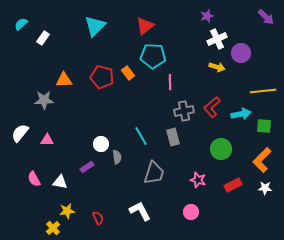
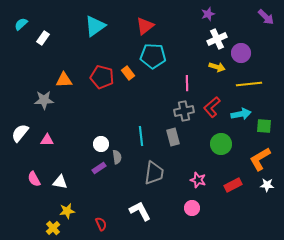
purple star: moved 1 px right, 2 px up
cyan triangle: rotated 10 degrees clockwise
pink line: moved 17 px right, 1 px down
yellow line: moved 14 px left, 7 px up
cyan line: rotated 24 degrees clockwise
green circle: moved 5 px up
orange L-shape: moved 2 px left, 1 px up; rotated 15 degrees clockwise
purple rectangle: moved 12 px right, 1 px down
gray trapezoid: rotated 10 degrees counterclockwise
white star: moved 2 px right, 3 px up
pink circle: moved 1 px right, 4 px up
red semicircle: moved 3 px right, 6 px down
